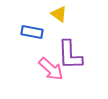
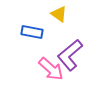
purple L-shape: rotated 52 degrees clockwise
